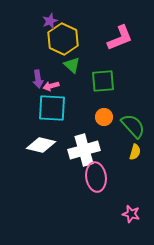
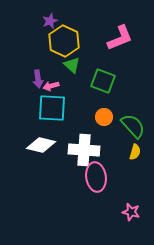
yellow hexagon: moved 1 px right, 2 px down
green square: rotated 25 degrees clockwise
white cross: rotated 20 degrees clockwise
pink star: moved 2 px up
